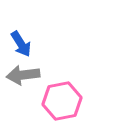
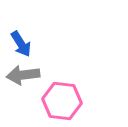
pink hexagon: rotated 18 degrees clockwise
